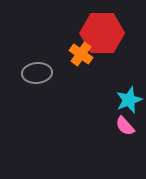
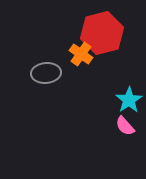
red hexagon: rotated 15 degrees counterclockwise
gray ellipse: moved 9 px right
cyan star: rotated 12 degrees counterclockwise
